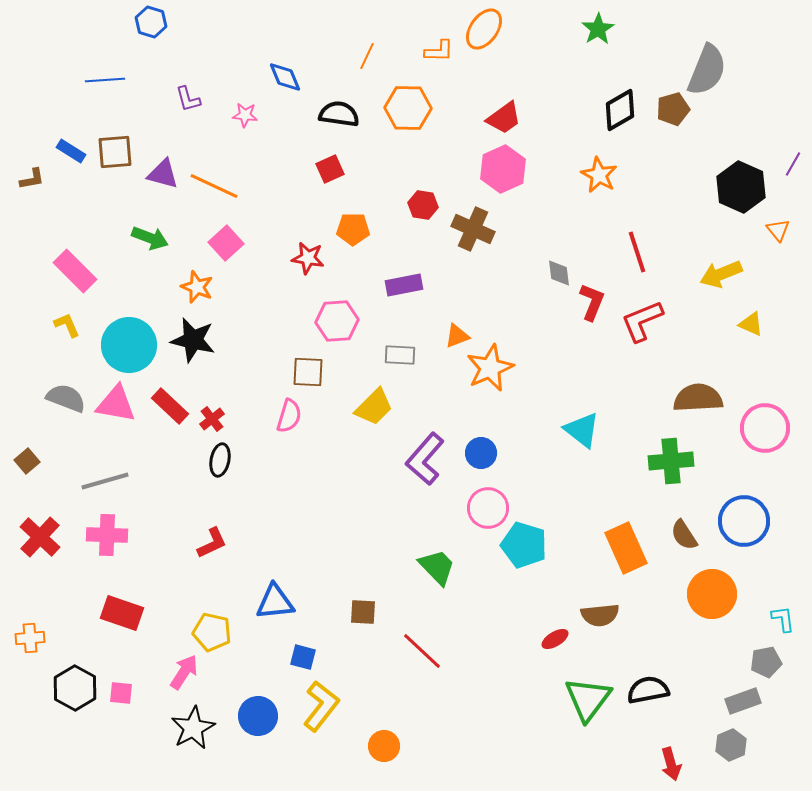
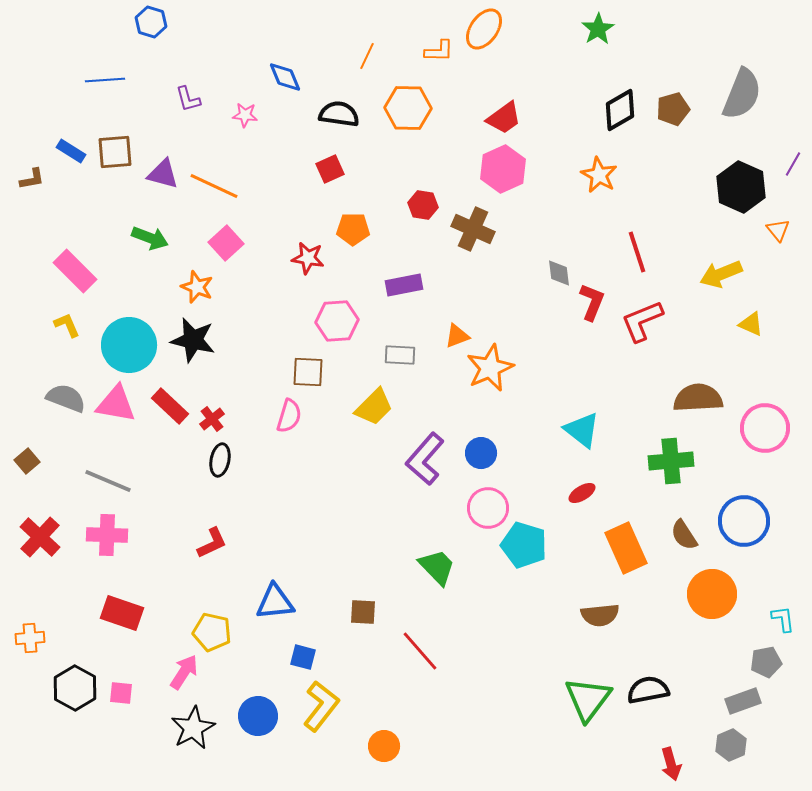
gray semicircle at (707, 70): moved 35 px right, 24 px down
gray line at (105, 481): moved 3 px right; rotated 39 degrees clockwise
red ellipse at (555, 639): moved 27 px right, 146 px up
red line at (422, 651): moved 2 px left; rotated 6 degrees clockwise
